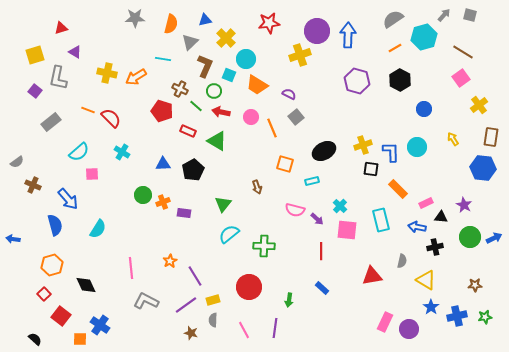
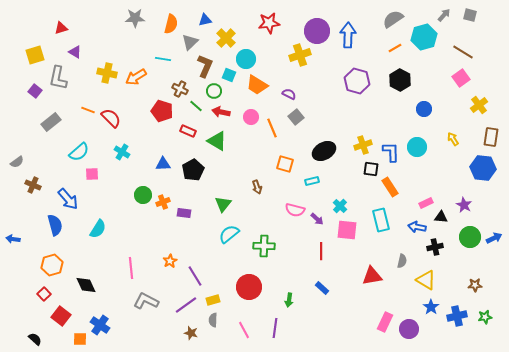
orange rectangle at (398, 189): moved 8 px left, 2 px up; rotated 12 degrees clockwise
